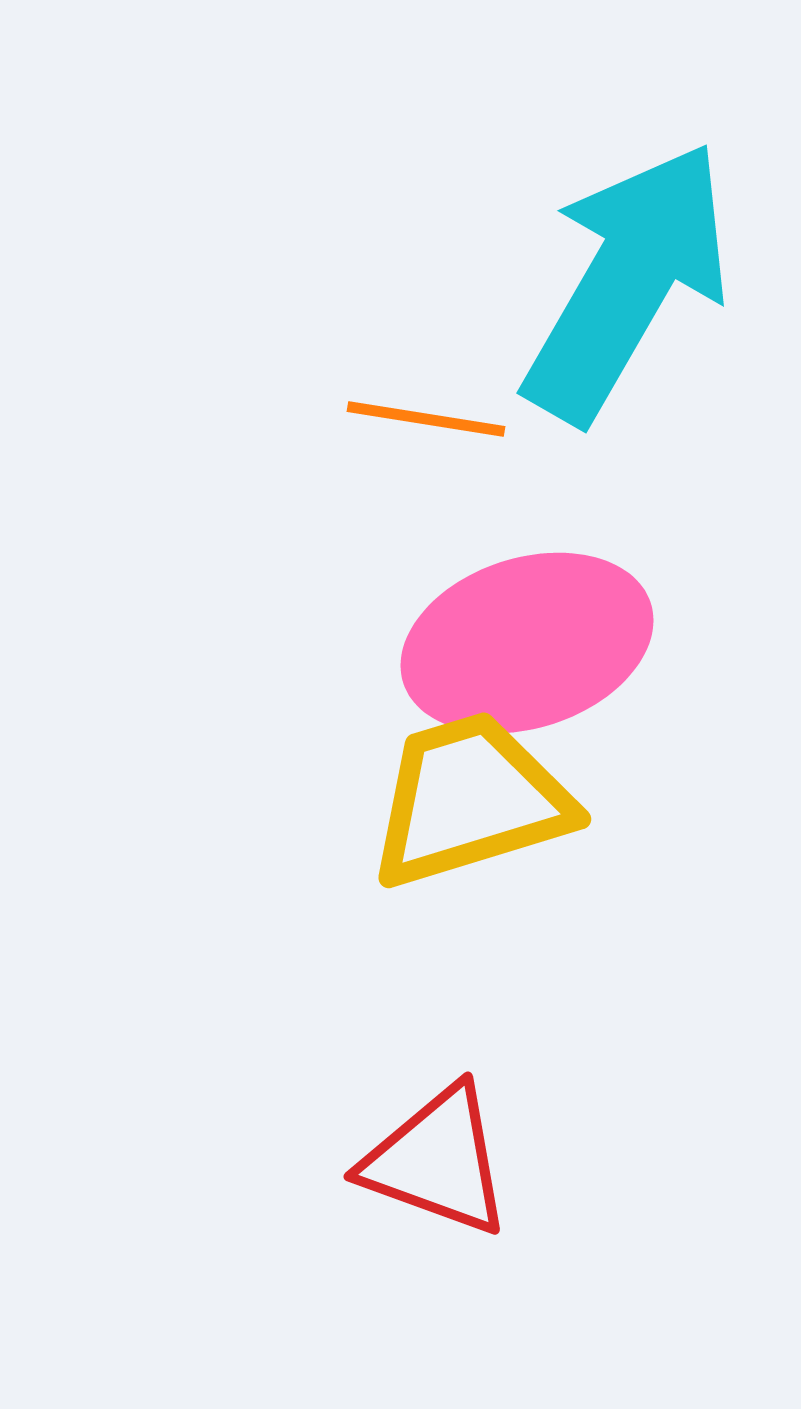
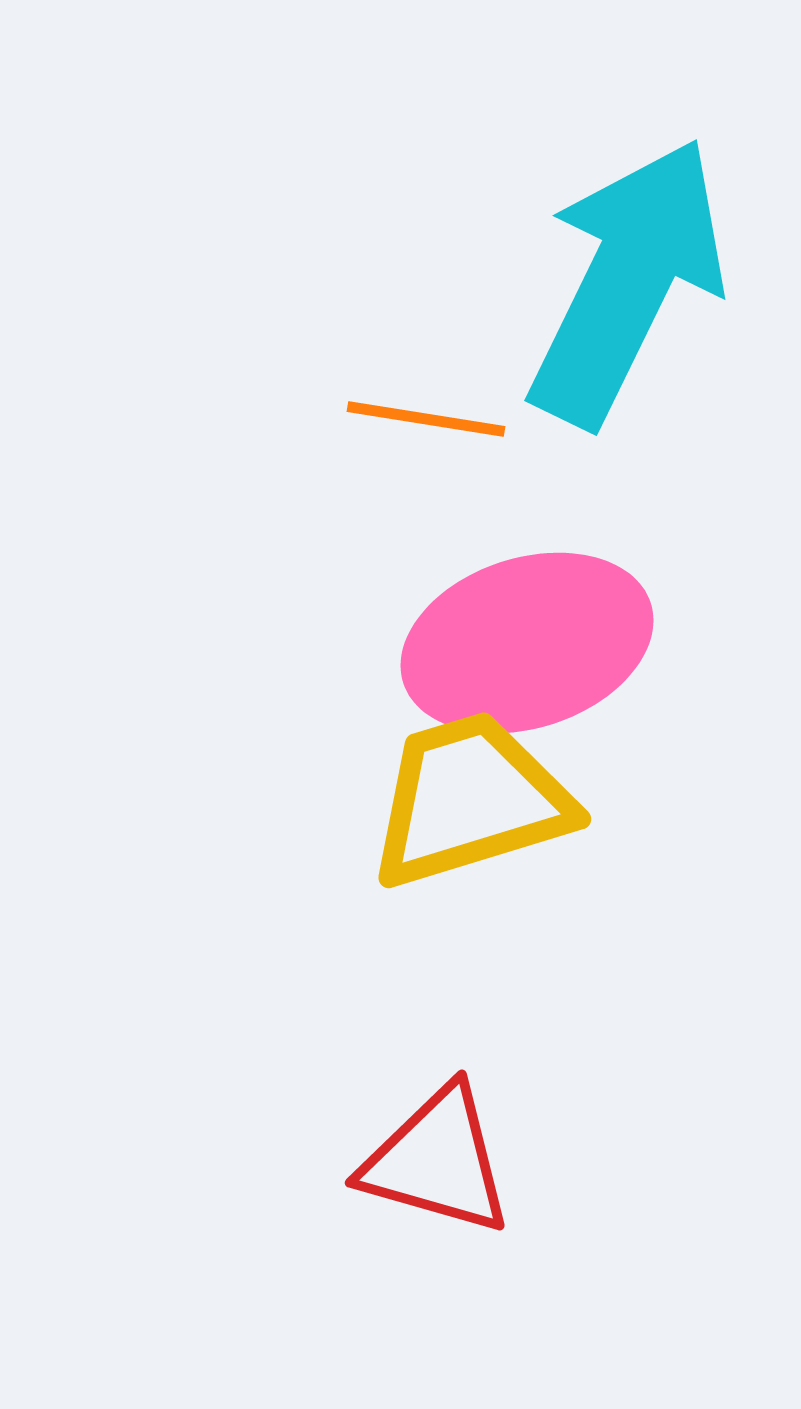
cyan arrow: rotated 4 degrees counterclockwise
red triangle: rotated 4 degrees counterclockwise
